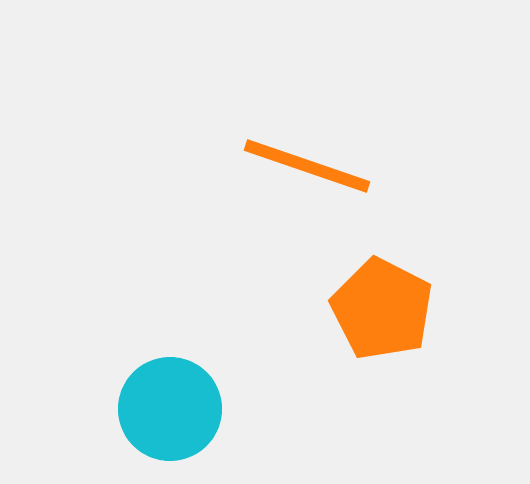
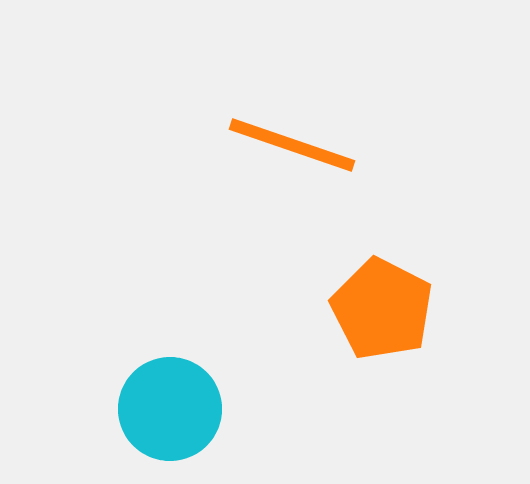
orange line: moved 15 px left, 21 px up
